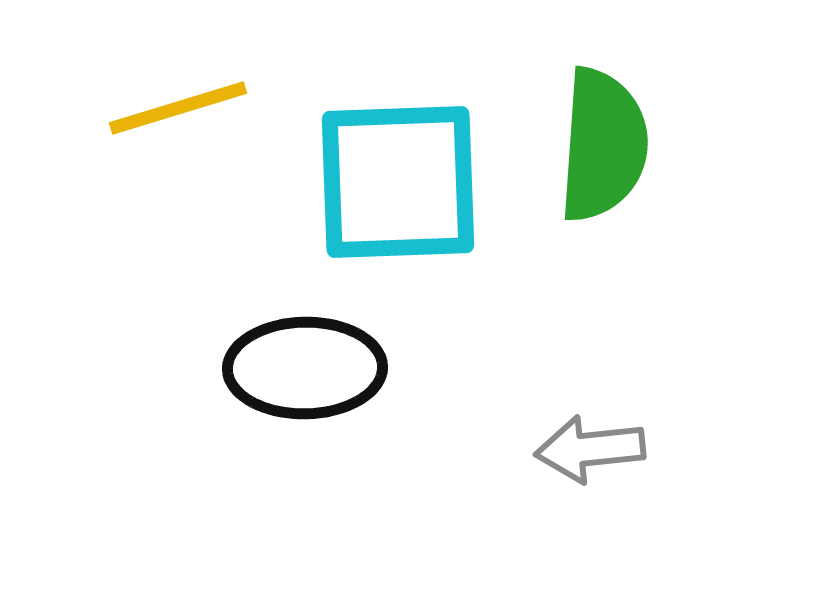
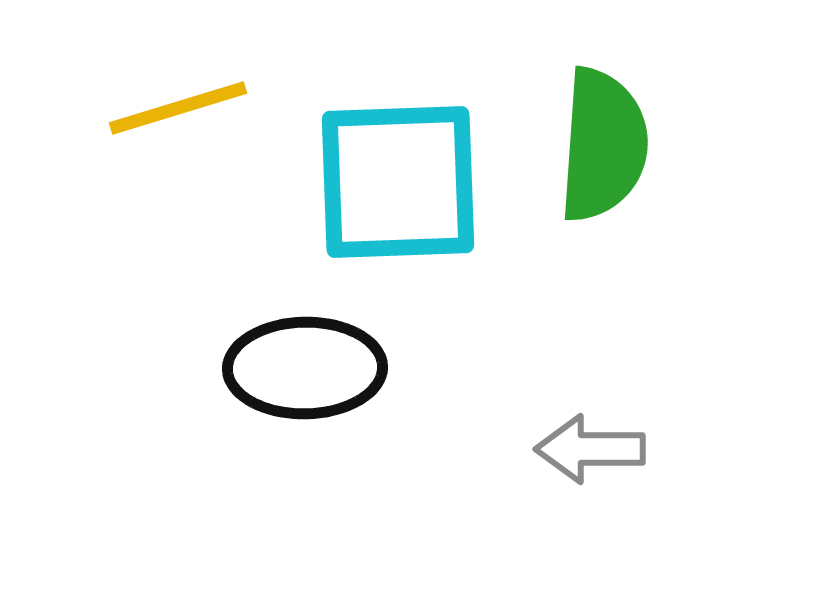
gray arrow: rotated 6 degrees clockwise
